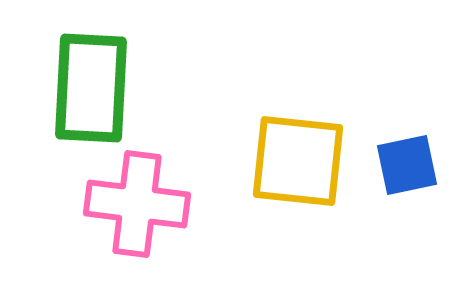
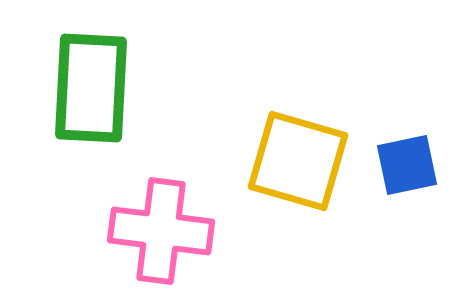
yellow square: rotated 10 degrees clockwise
pink cross: moved 24 px right, 27 px down
